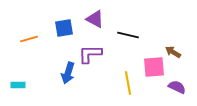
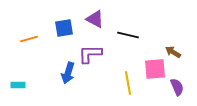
pink square: moved 1 px right, 2 px down
purple semicircle: rotated 42 degrees clockwise
